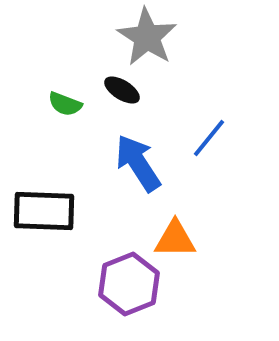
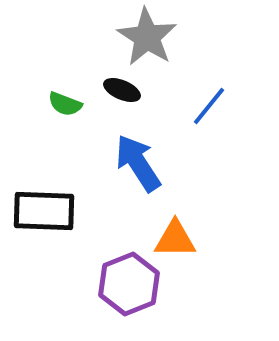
black ellipse: rotated 9 degrees counterclockwise
blue line: moved 32 px up
